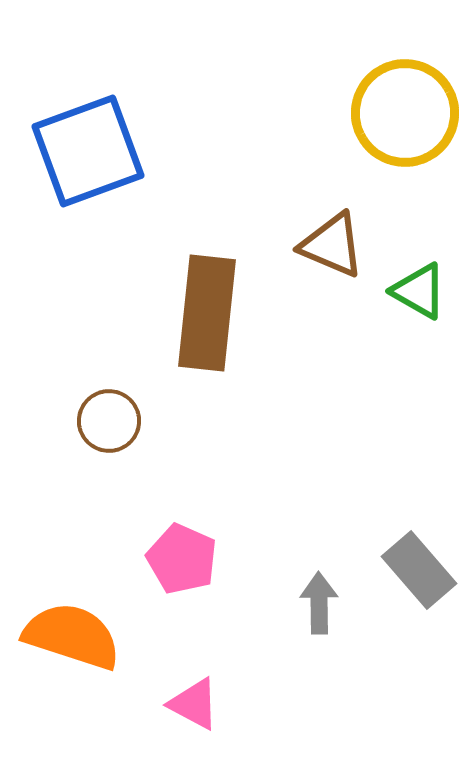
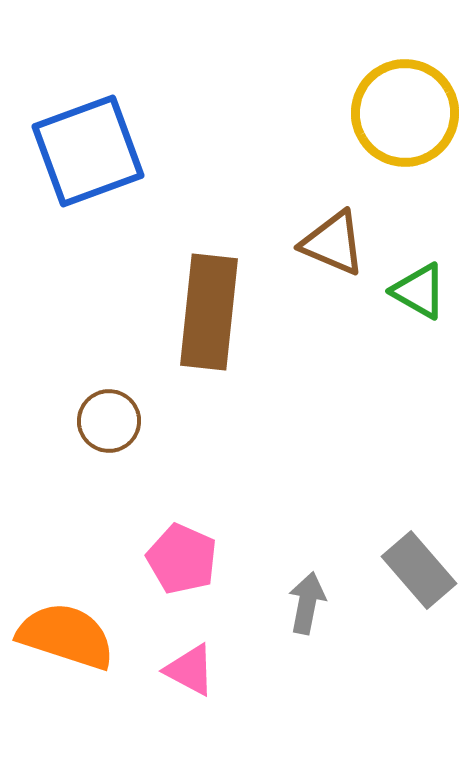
brown triangle: moved 1 px right, 2 px up
brown rectangle: moved 2 px right, 1 px up
gray arrow: moved 12 px left; rotated 12 degrees clockwise
orange semicircle: moved 6 px left
pink triangle: moved 4 px left, 34 px up
